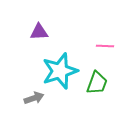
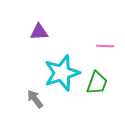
cyan star: moved 2 px right, 2 px down
gray arrow: moved 1 px right, 1 px down; rotated 108 degrees counterclockwise
